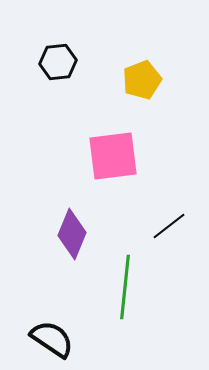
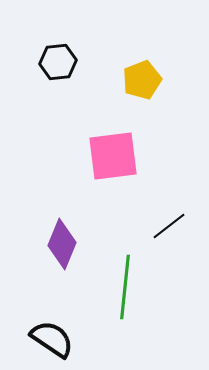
purple diamond: moved 10 px left, 10 px down
